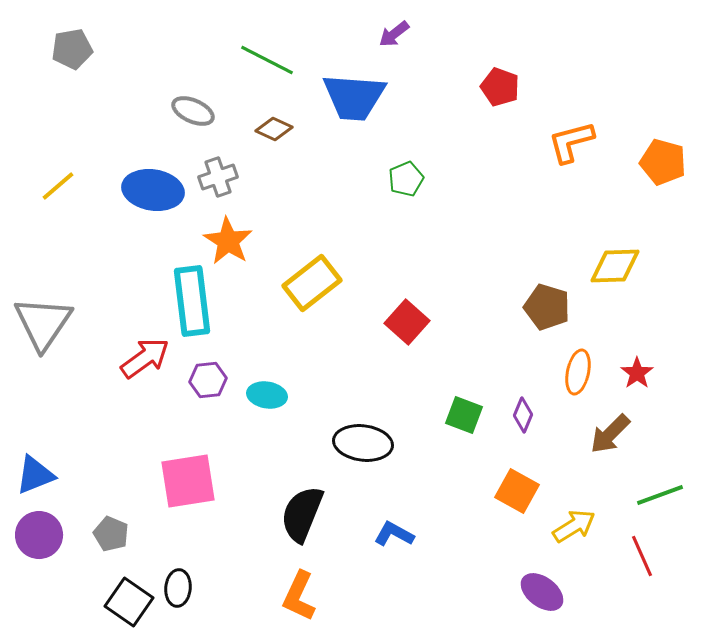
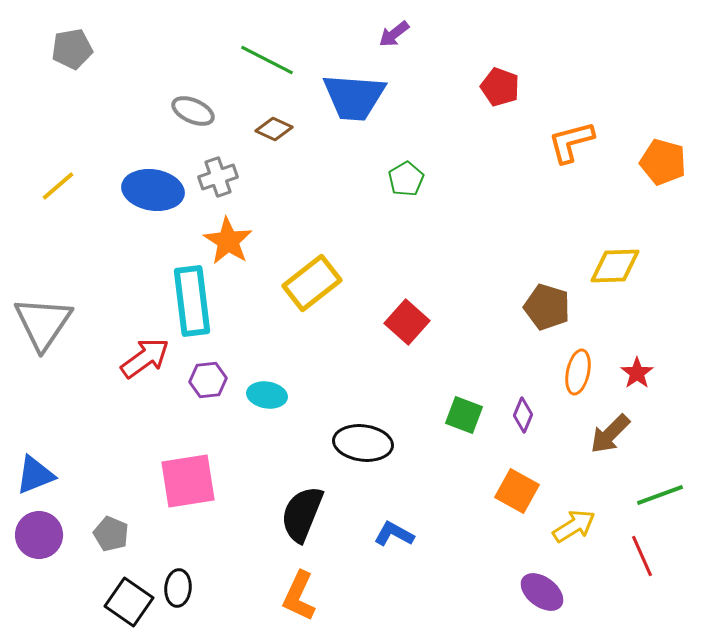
green pentagon at (406, 179): rotated 8 degrees counterclockwise
